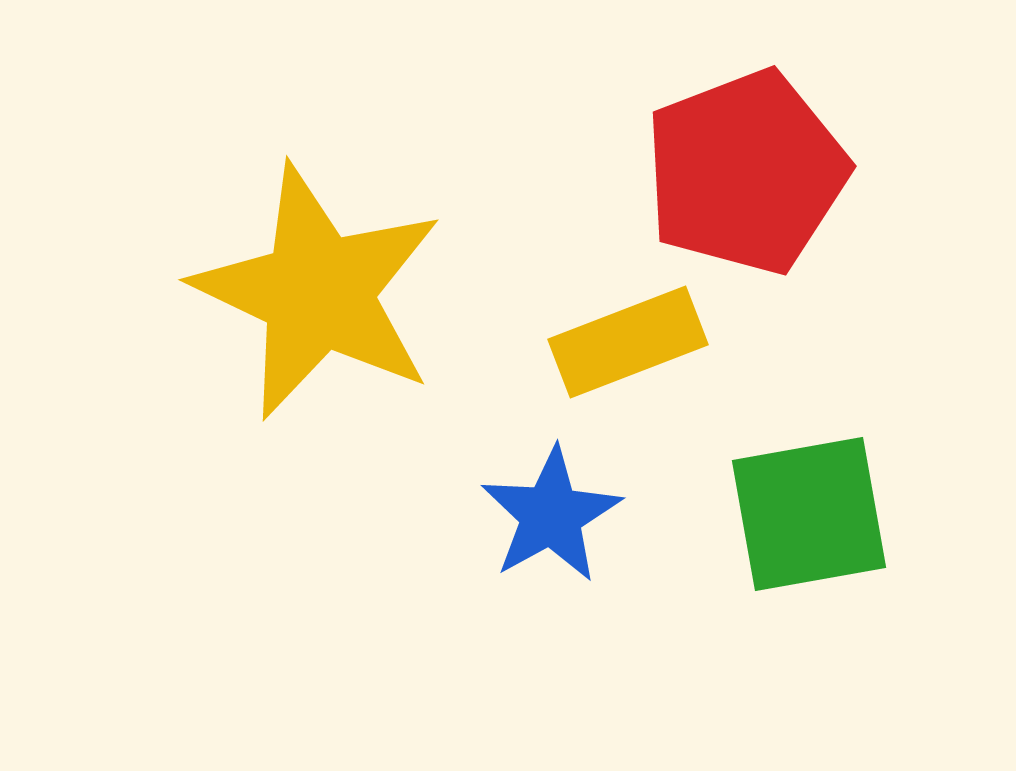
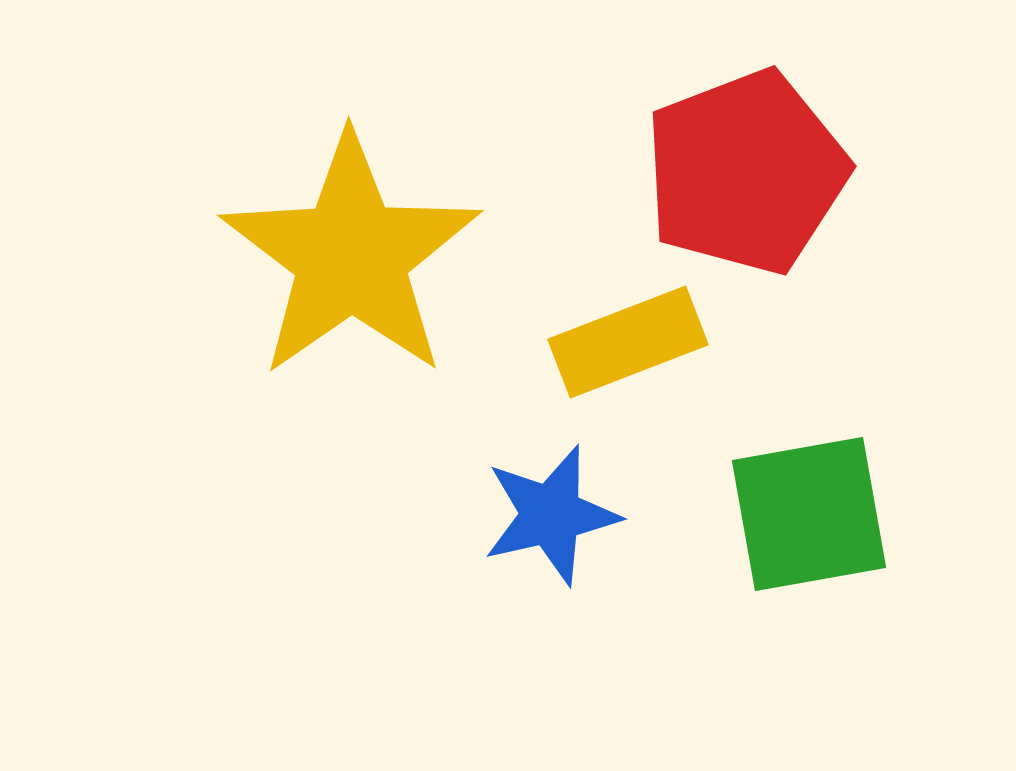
yellow star: moved 33 px right, 36 px up; rotated 12 degrees clockwise
blue star: rotated 16 degrees clockwise
